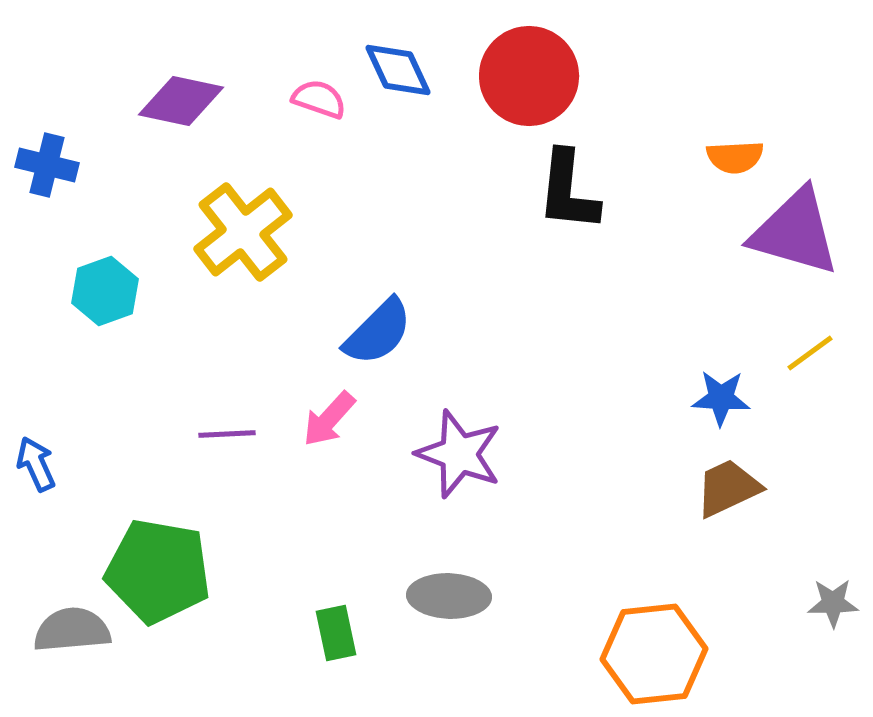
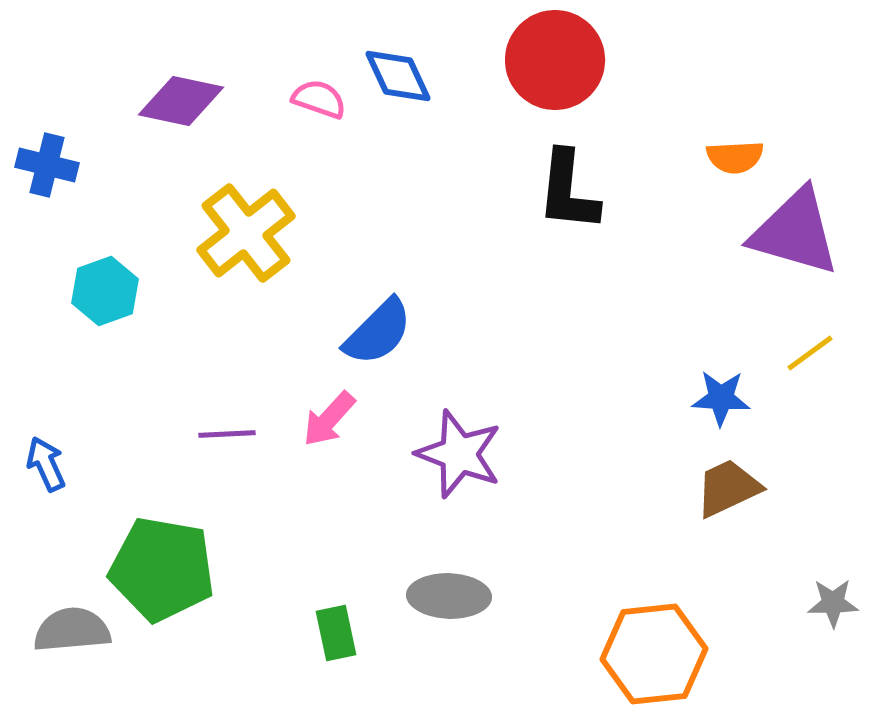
blue diamond: moved 6 px down
red circle: moved 26 px right, 16 px up
yellow cross: moved 3 px right, 1 px down
blue arrow: moved 10 px right
green pentagon: moved 4 px right, 2 px up
